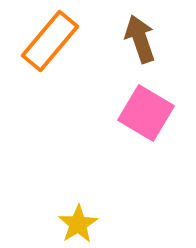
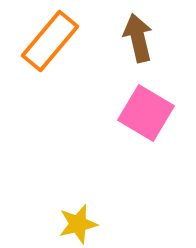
brown arrow: moved 2 px left, 1 px up; rotated 6 degrees clockwise
yellow star: rotated 18 degrees clockwise
